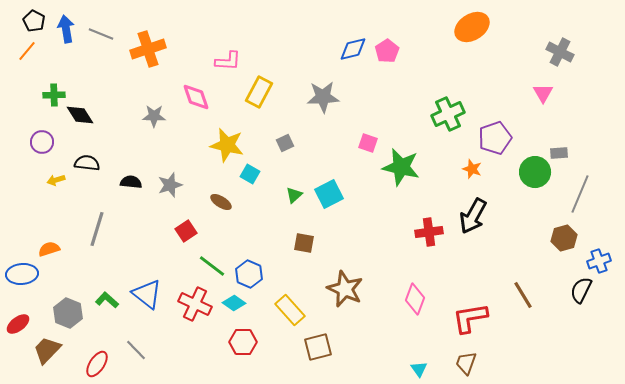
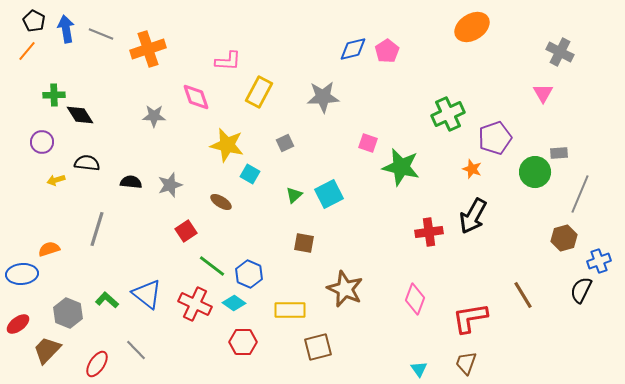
yellow rectangle at (290, 310): rotated 48 degrees counterclockwise
